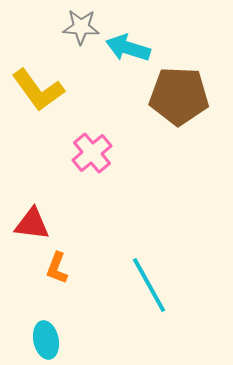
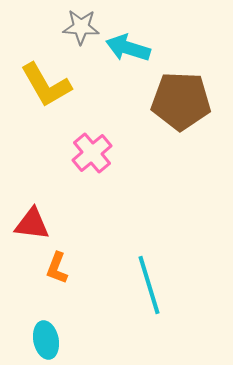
yellow L-shape: moved 8 px right, 5 px up; rotated 6 degrees clockwise
brown pentagon: moved 2 px right, 5 px down
cyan line: rotated 12 degrees clockwise
